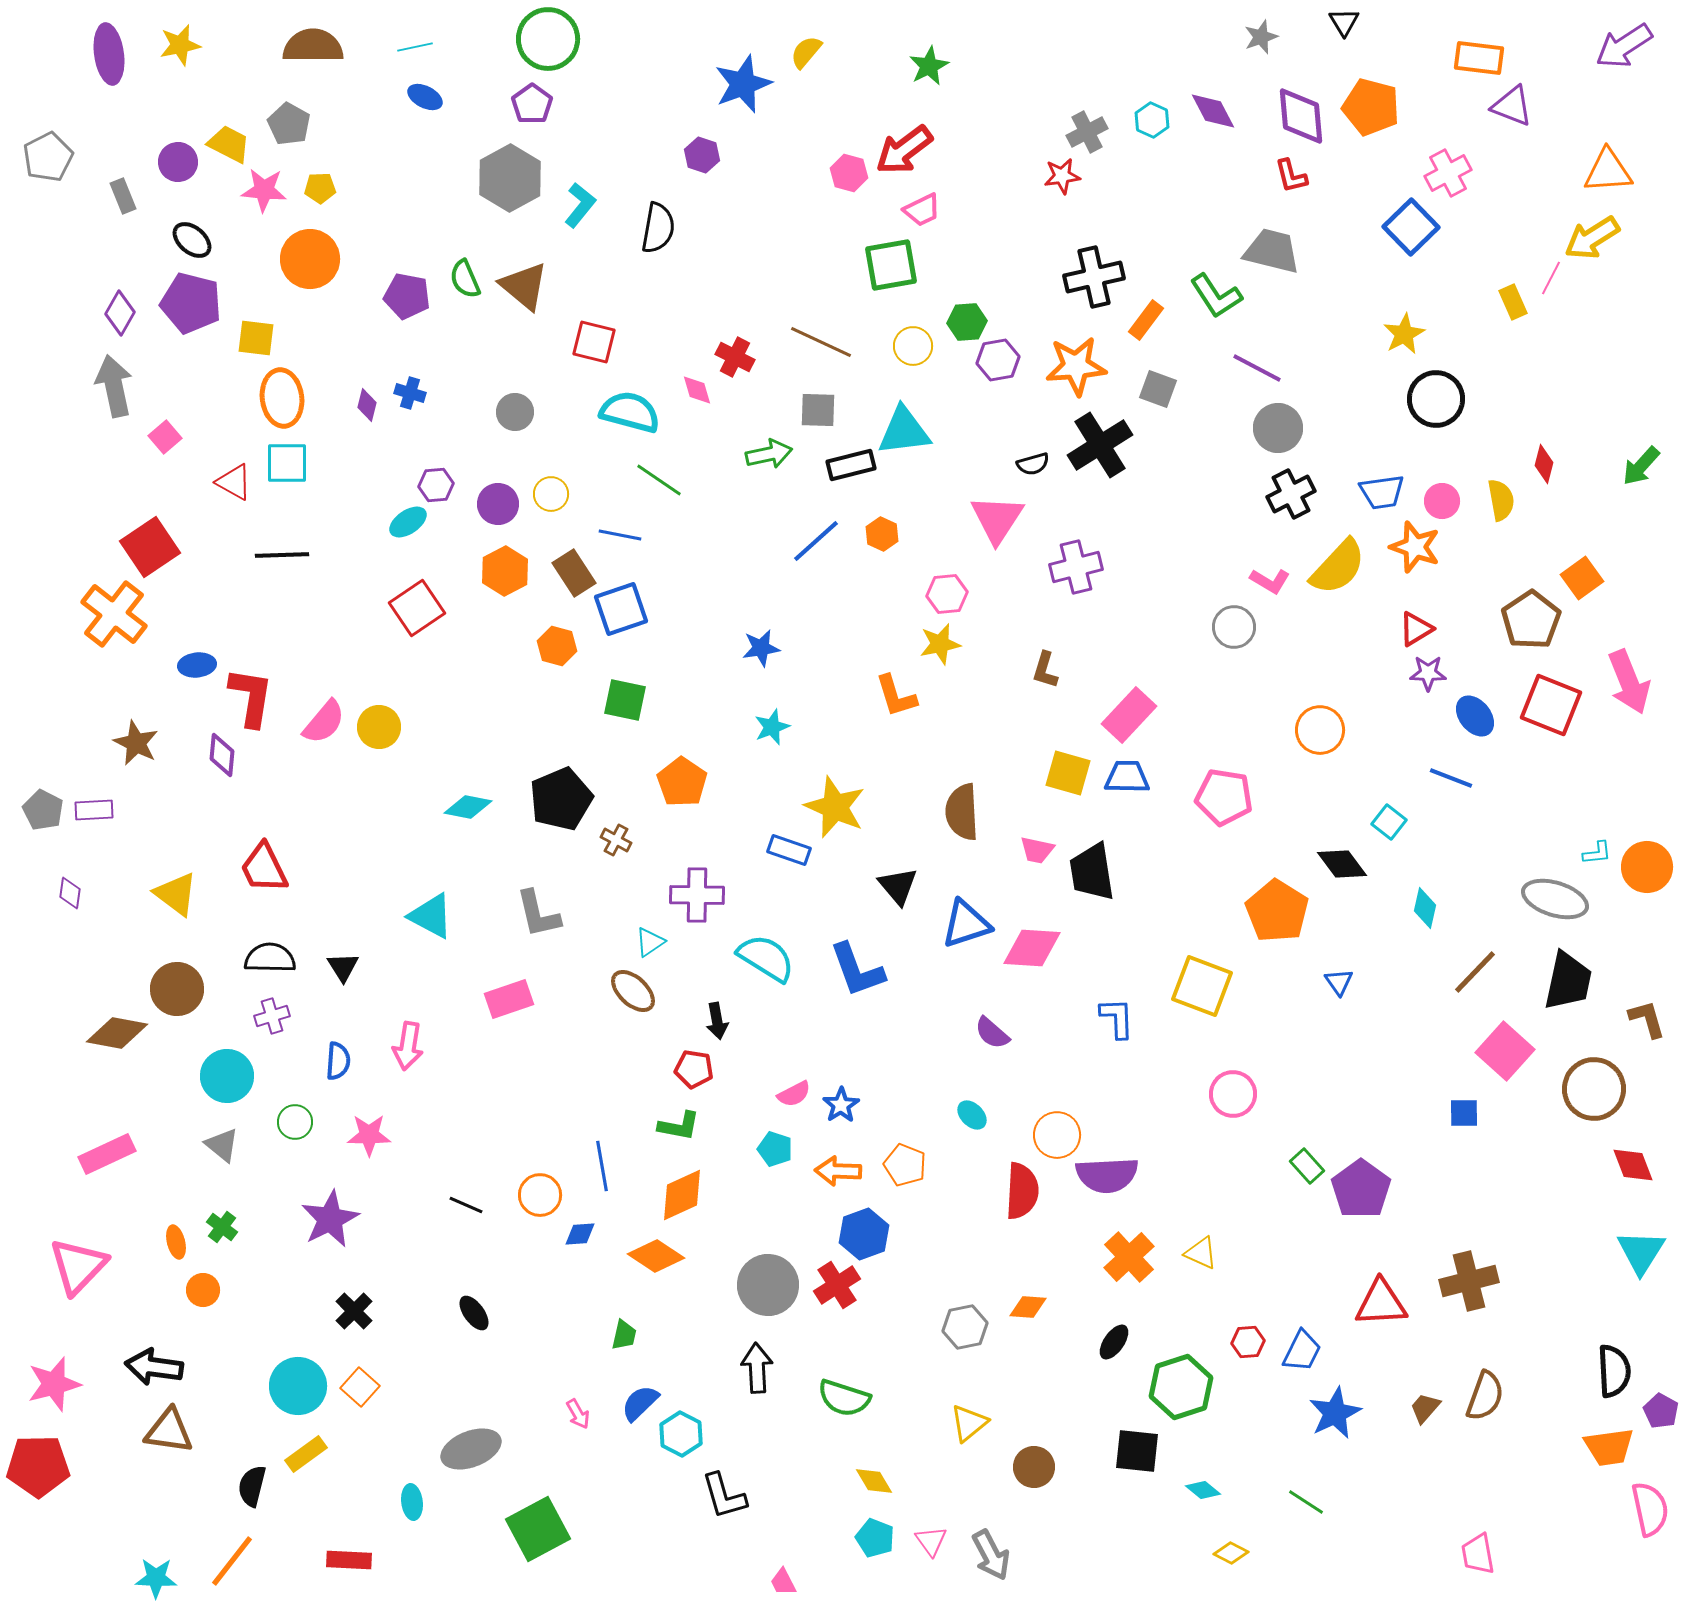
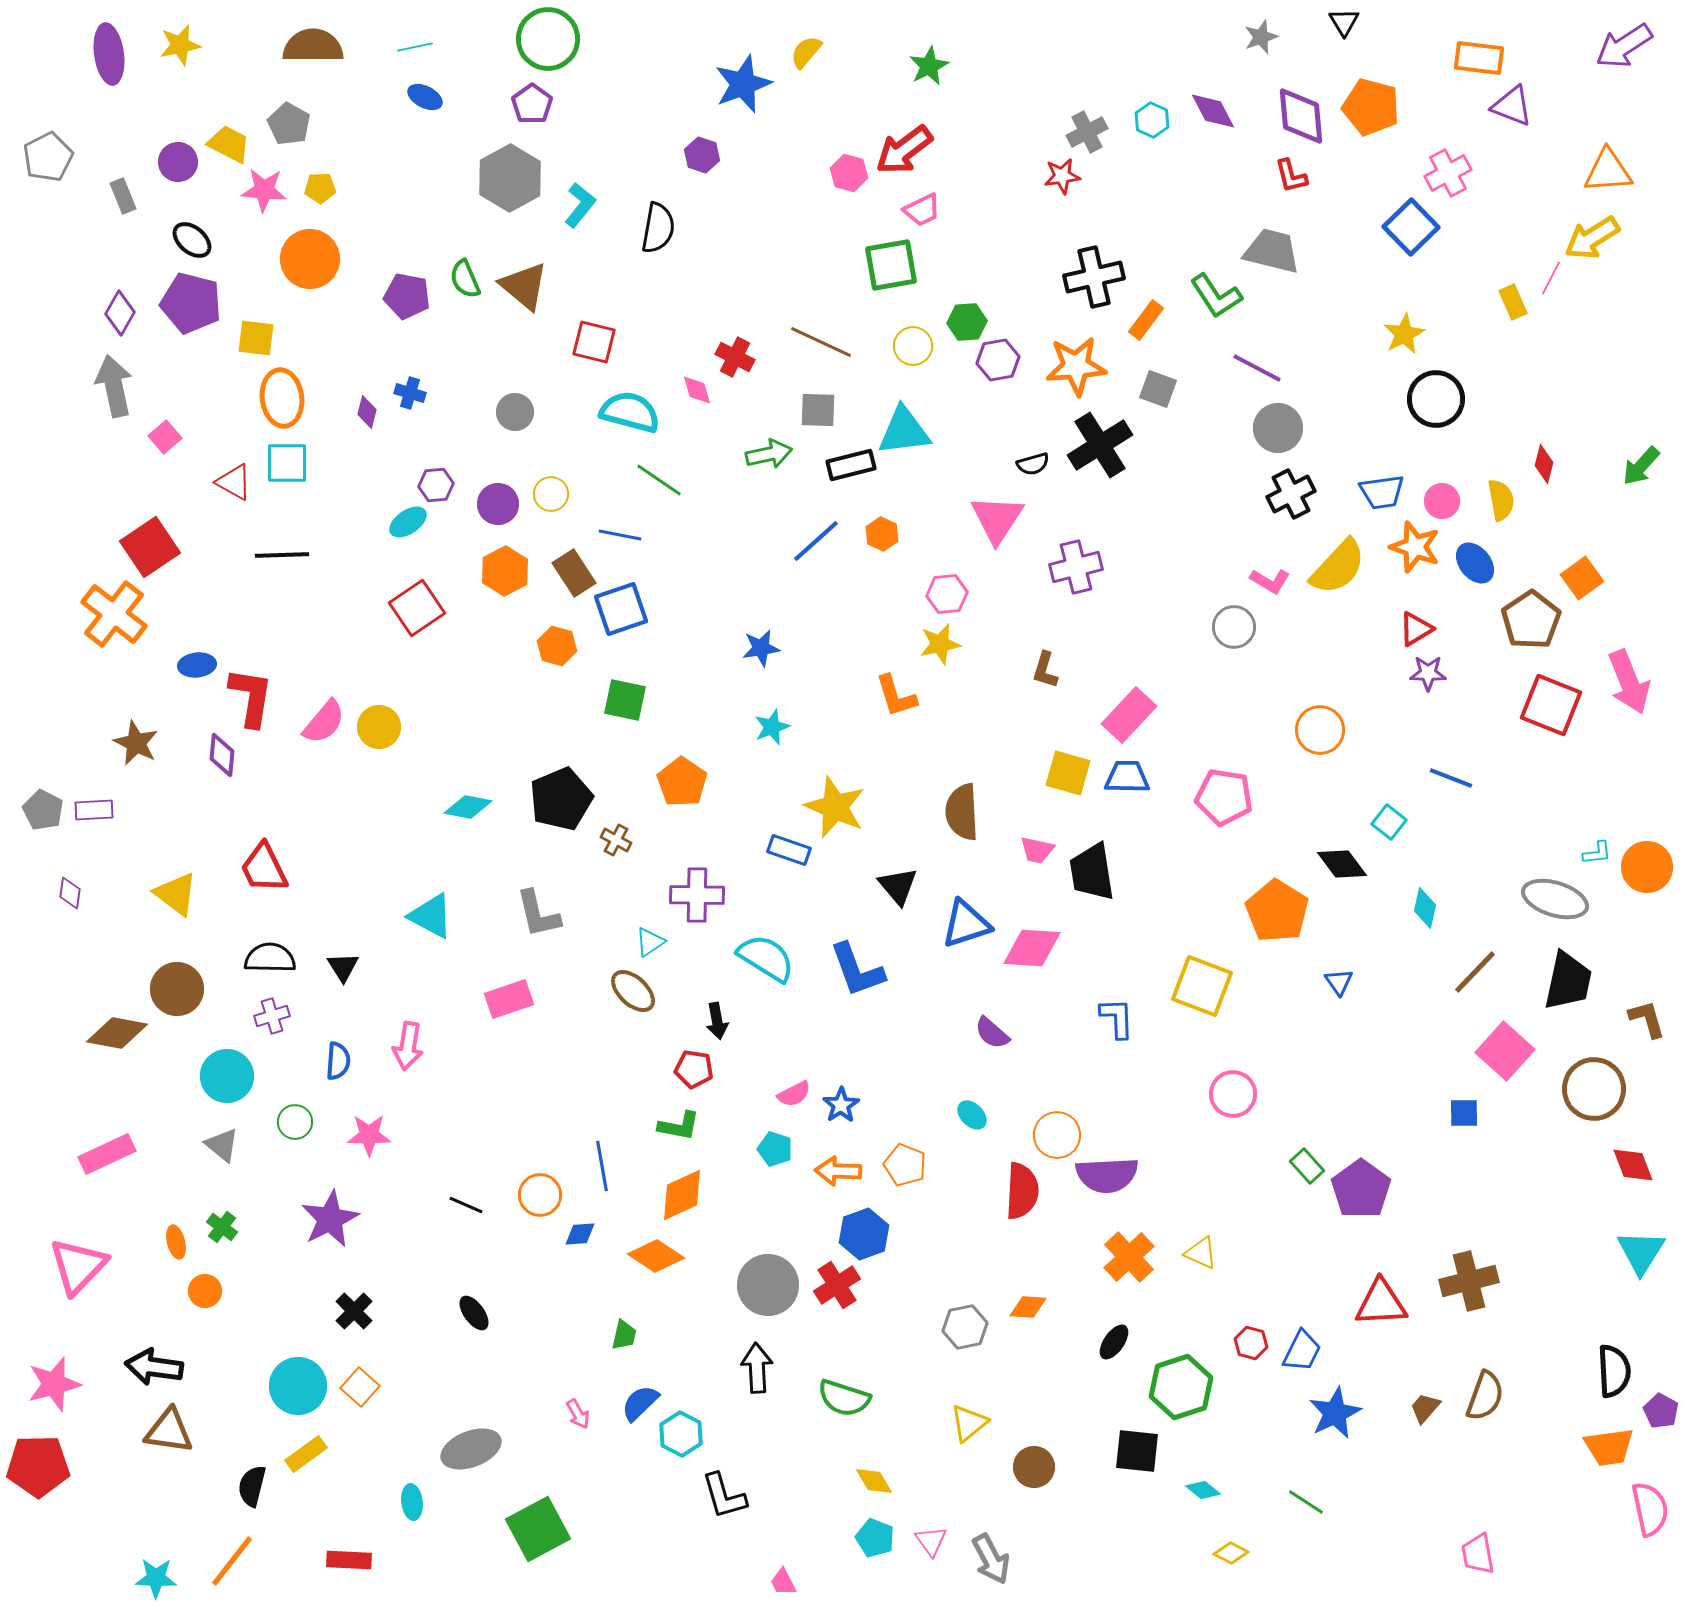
purple diamond at (367, 405): moved 7 px down
blue ellipse at (1475, 716): moved 153 px up
orange circle at (203, 1290): moved 2 px right, 1 px down
red hexagon at (1248, 1342): moved 3 px right, 1 px down; rotated 20 degrees clockwise
gray arrow at (991, 1555): moved 4 px down
